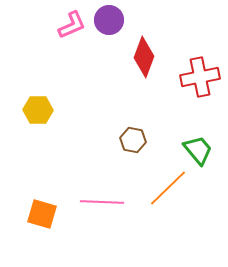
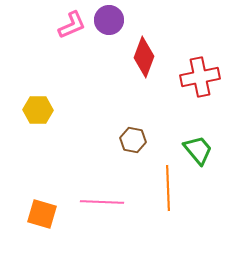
orange line: rotated 48 degrees counterclockwise
